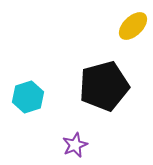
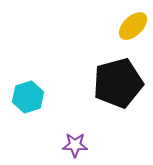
black pentagon: moved 14 px right, 3 px up
purple star: rotated 25 degrees clockwise
